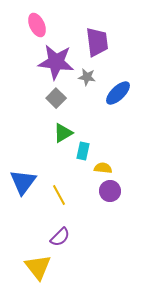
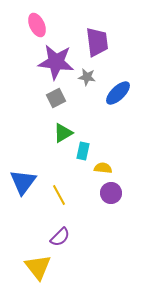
gray square: rotated 18 degrees clockwise
purple circle: moved 1 px right, 2 px down
